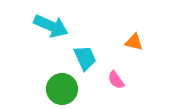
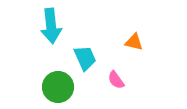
cyan arrow: rotated 60 degrees clockwise
green circle: moved 4 px left, 2 px up
